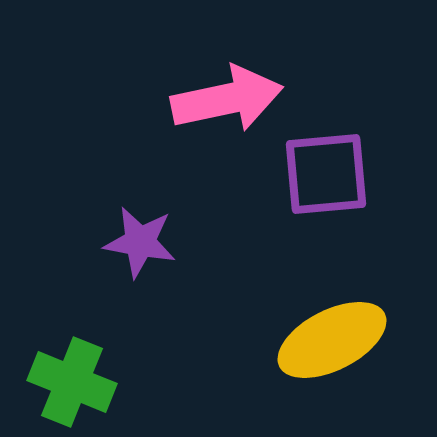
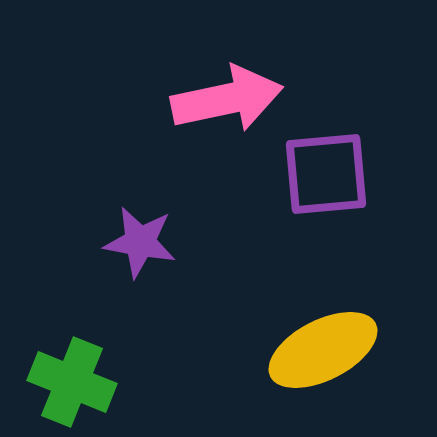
yellow ellipse: moved 9 px left, 10 px down
